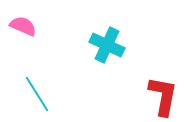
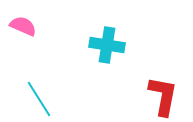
cyan cross: rotated 16 degrees counterclockwise
cyan line: moved 2 px right, 5 px down
